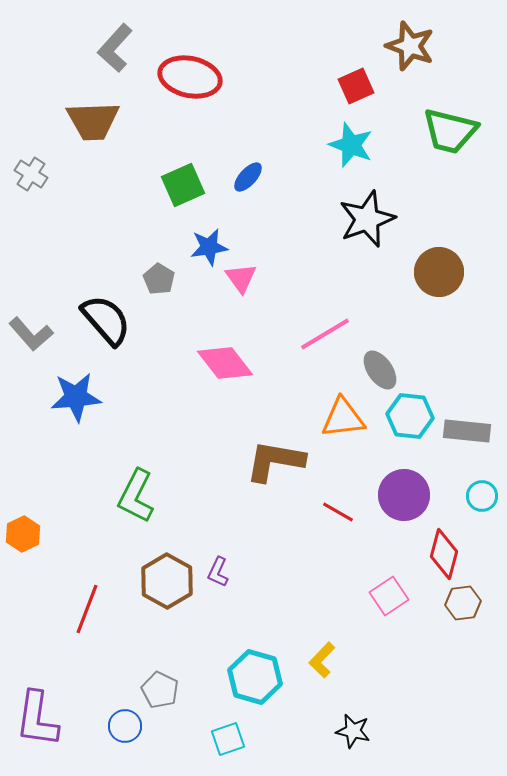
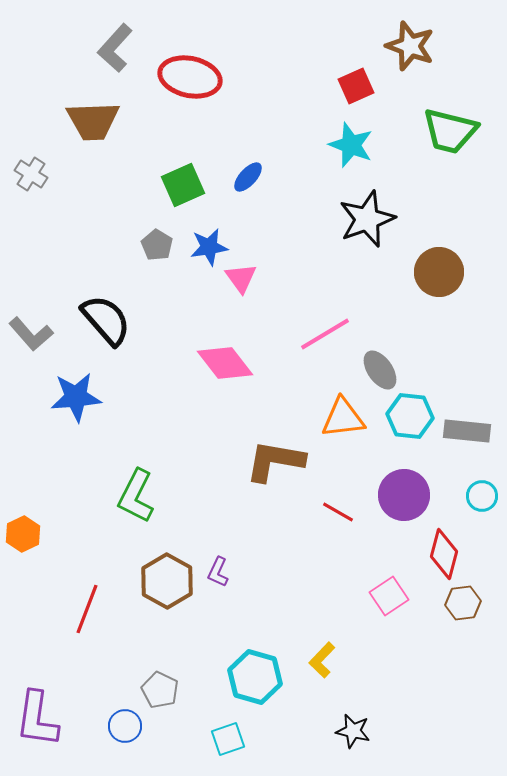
gray pentagon at (159, 279): moved 2 px left, 34 px up
